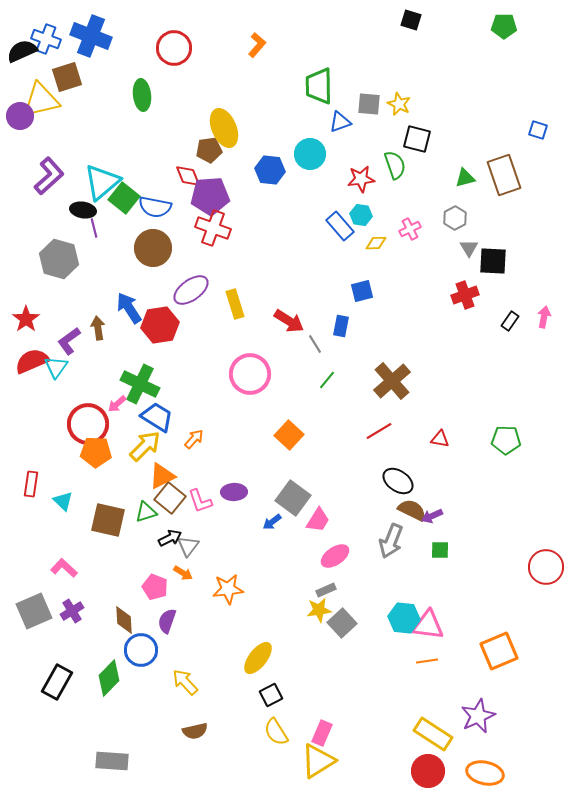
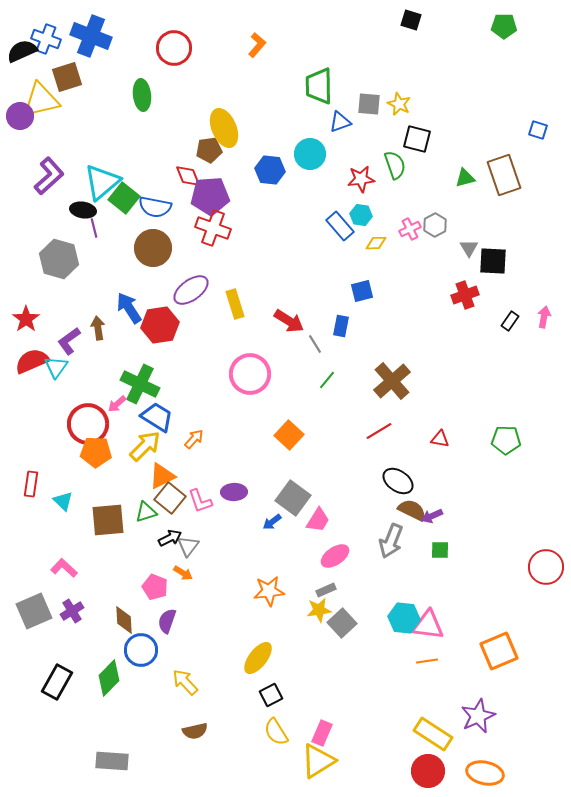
gray hexagon at (455, 218): moved 20 px left, 7 px down
brown square at (108, 520): rotated 18 degrees counterclockwise
orange star at (228, 589): moved 41 px right, 2 px down
